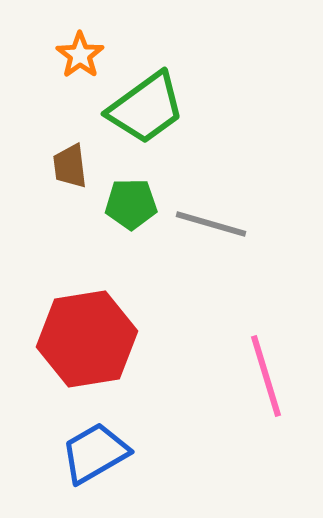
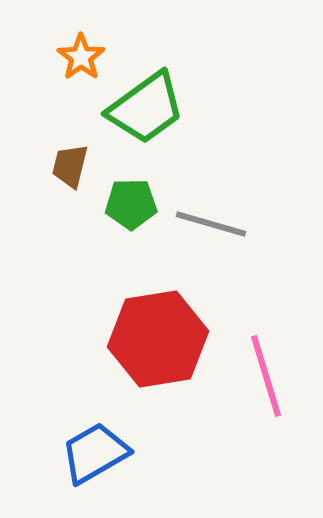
orange star: moved 1 px right, 2 px down
brown trapezoid: rotated 21 degrees clockwise
red hexagon: moved 71 px right
